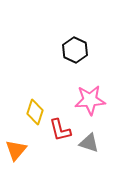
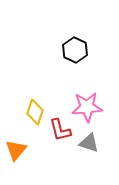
pink star: moved 3 px left, 7 px down
